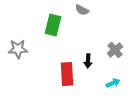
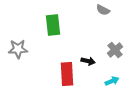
gray semicircle: moved 21 px right
green rectangle: rotated 20 degrees counterclockwise
black arrow: rotated 80 degrees counterclockwise
cyan arrow: moved 1 px left, 2 px up
